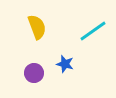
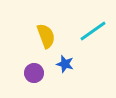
yellow semicircle: moved 9 px right, 9 px down
